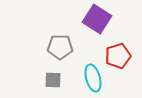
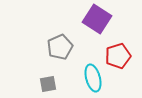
gray pentagon: rotated 25 degrees counterclockwise
gray square: moved 5 px left, 4 px down; rotated 12 degrees counterclockwise
